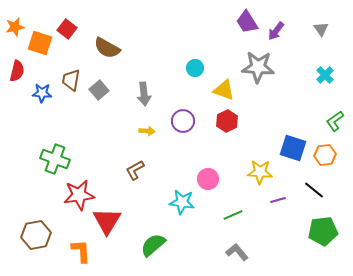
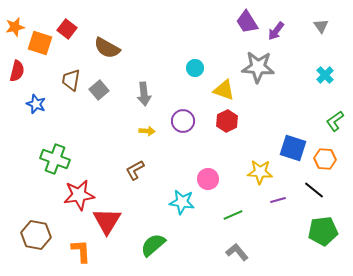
gray triangle: moved 3 px up
blue star: moved 6 px left, 11 px down; rotated 18 degrees clockwise
orange hexagon: moved 4 px down; rotated 10 degrees clockwise
brown hexagon: rotated 20 degrees clockwise
